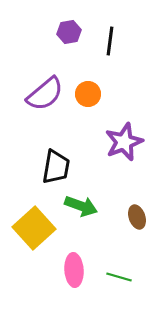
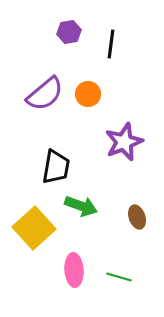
black line: moved 1 px right, 3 px down
